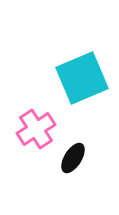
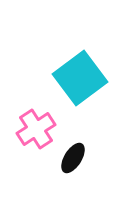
cyan square: moved 2 px left; rotated 14 degrees counterclockwise
